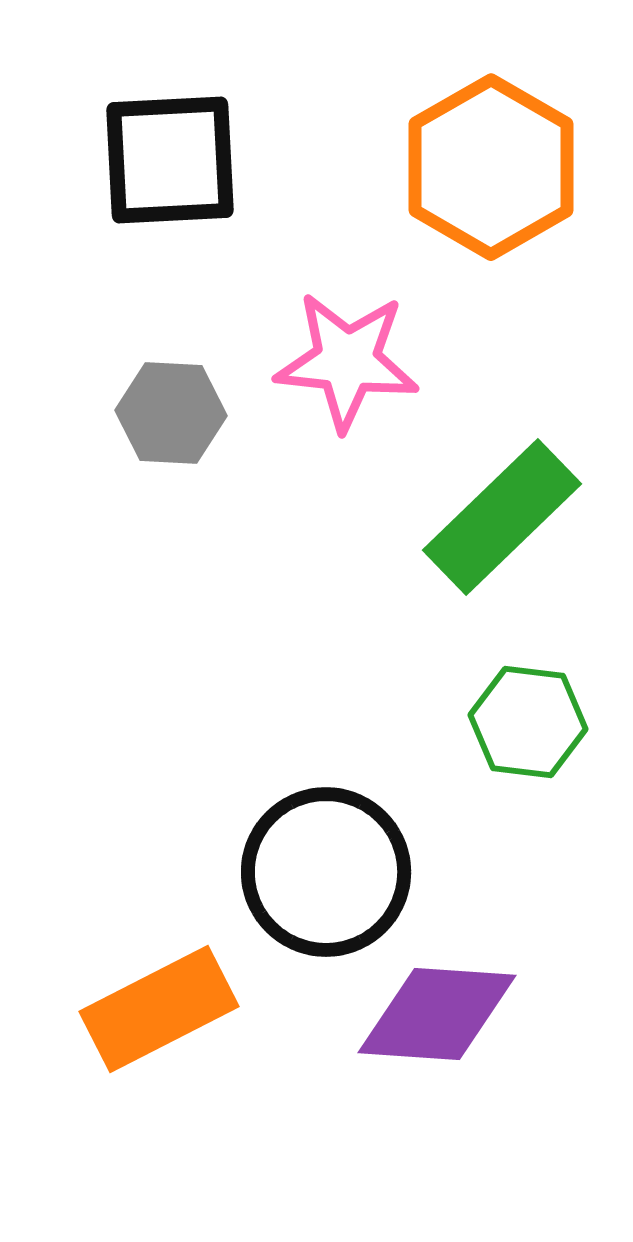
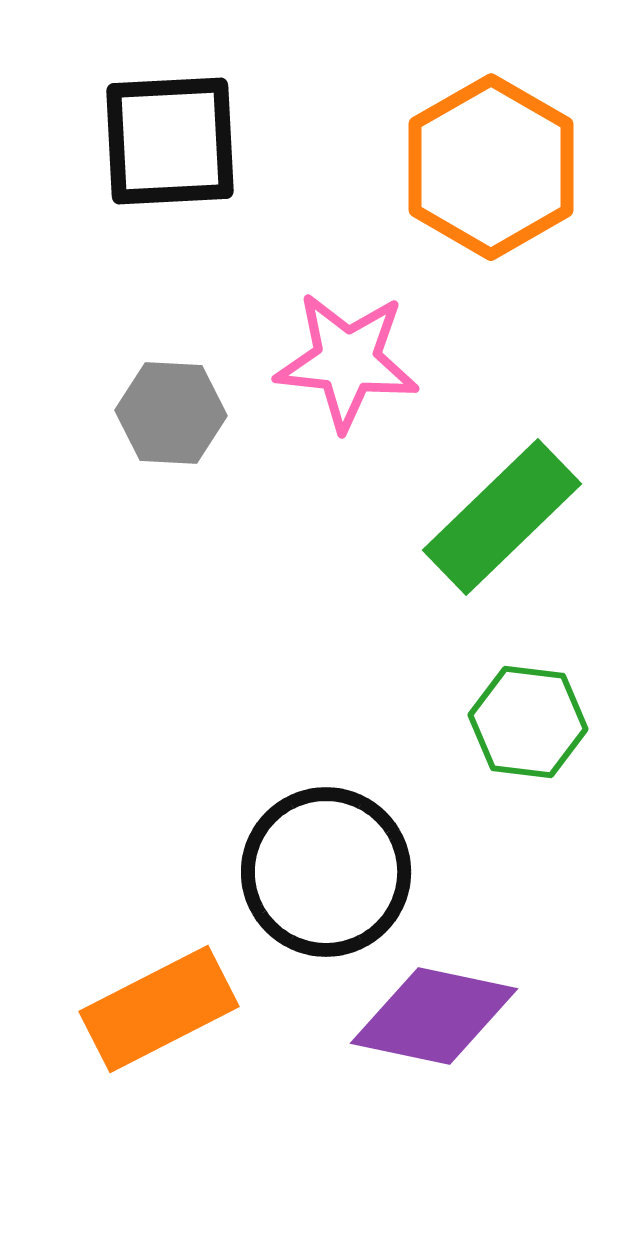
black square: moved 19 px up
purple diamond: moved 3 px left, 2 px down; rotated 8 degrees clockwise
